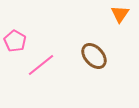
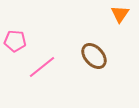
pink pentagon: rotated 25 degrees counterclockwise
pink line: moved 1 px right, 2 px down
